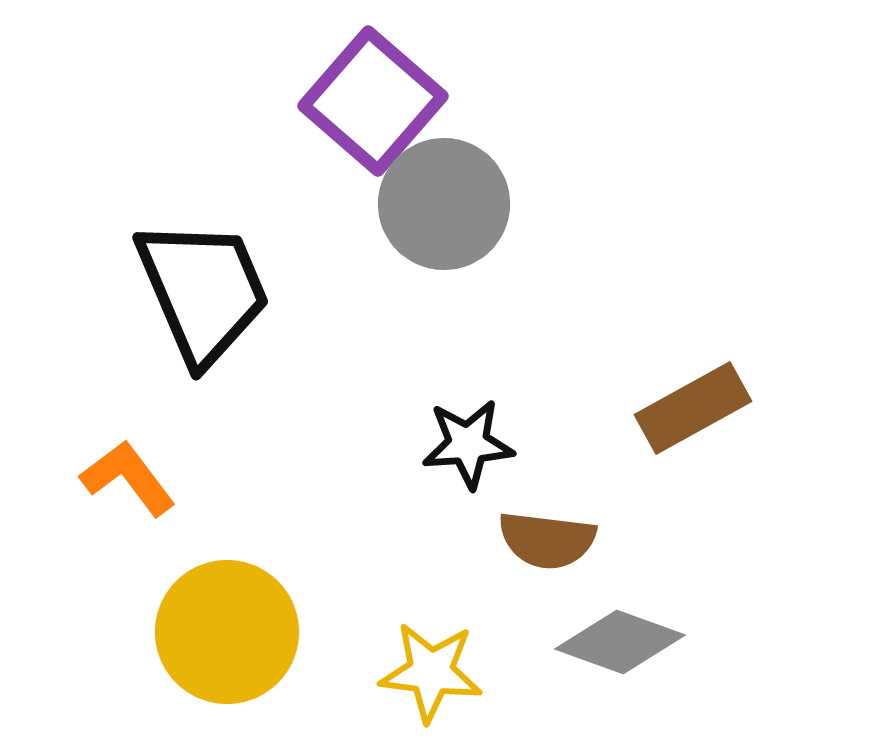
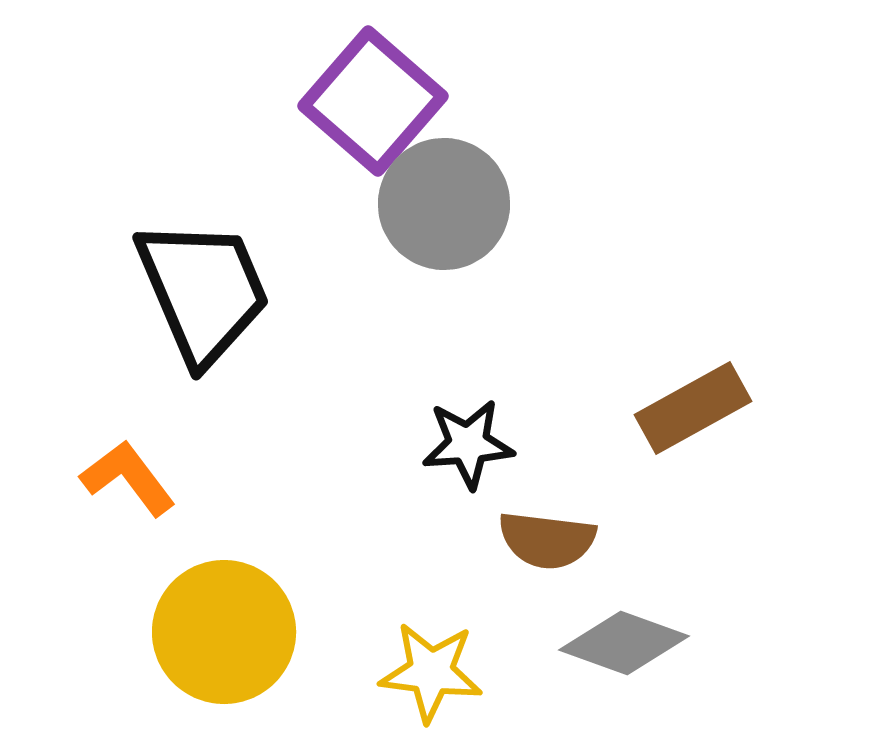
yellow circle: moved 3 px left
gray diamond: moved 4 px right, 1 px down
